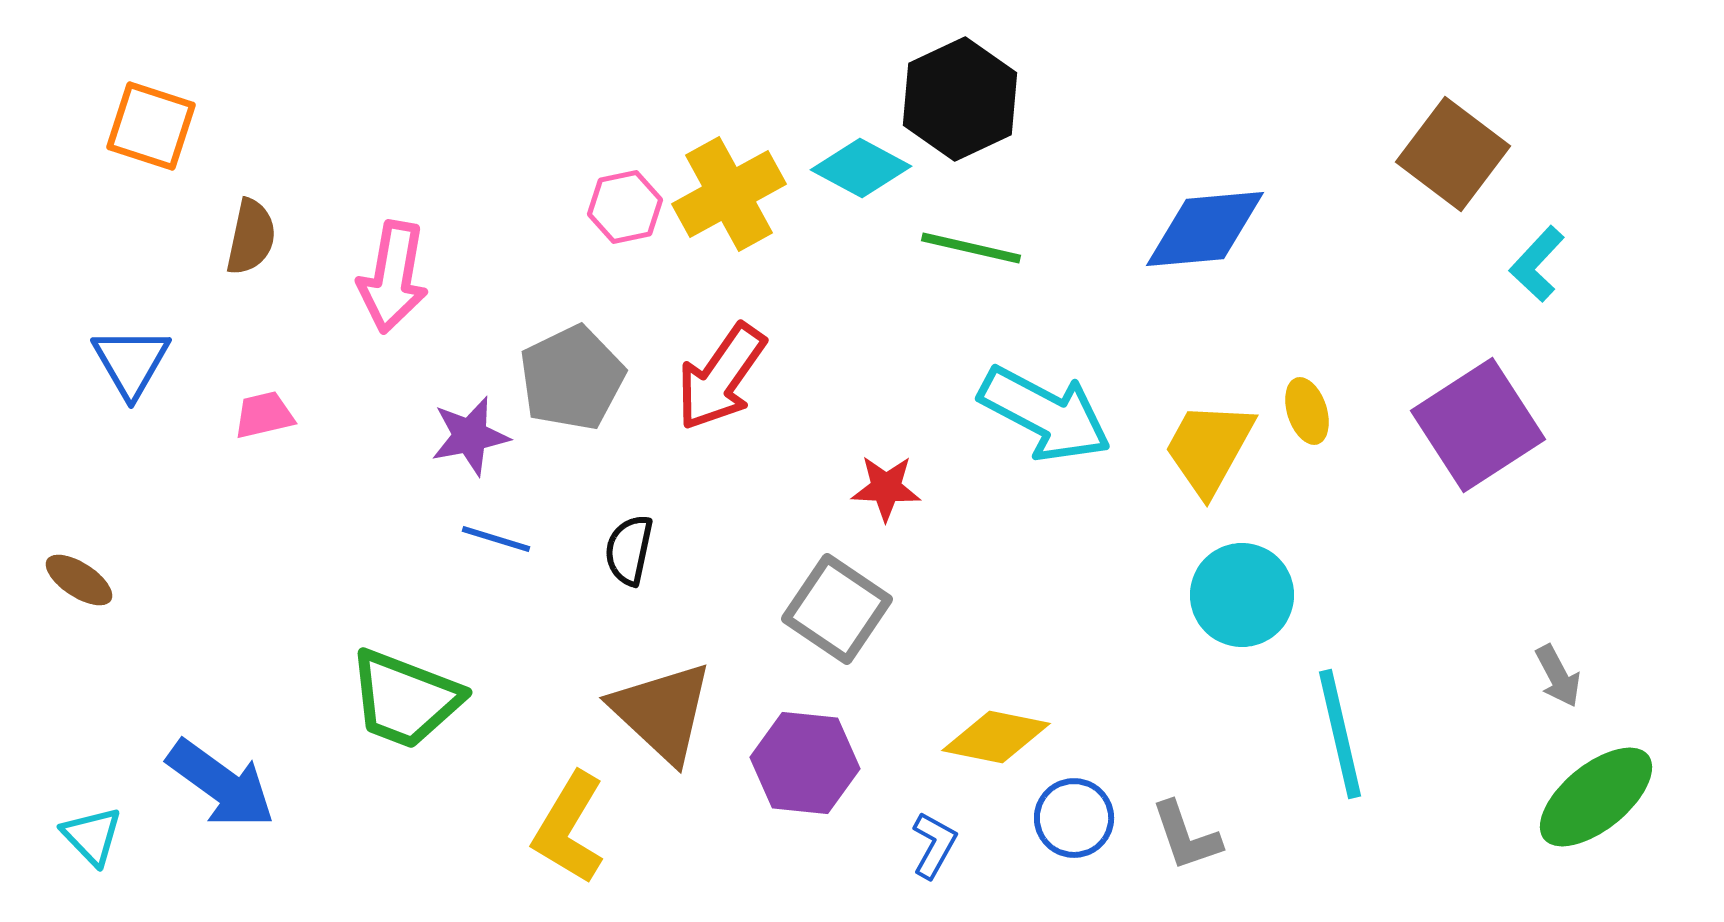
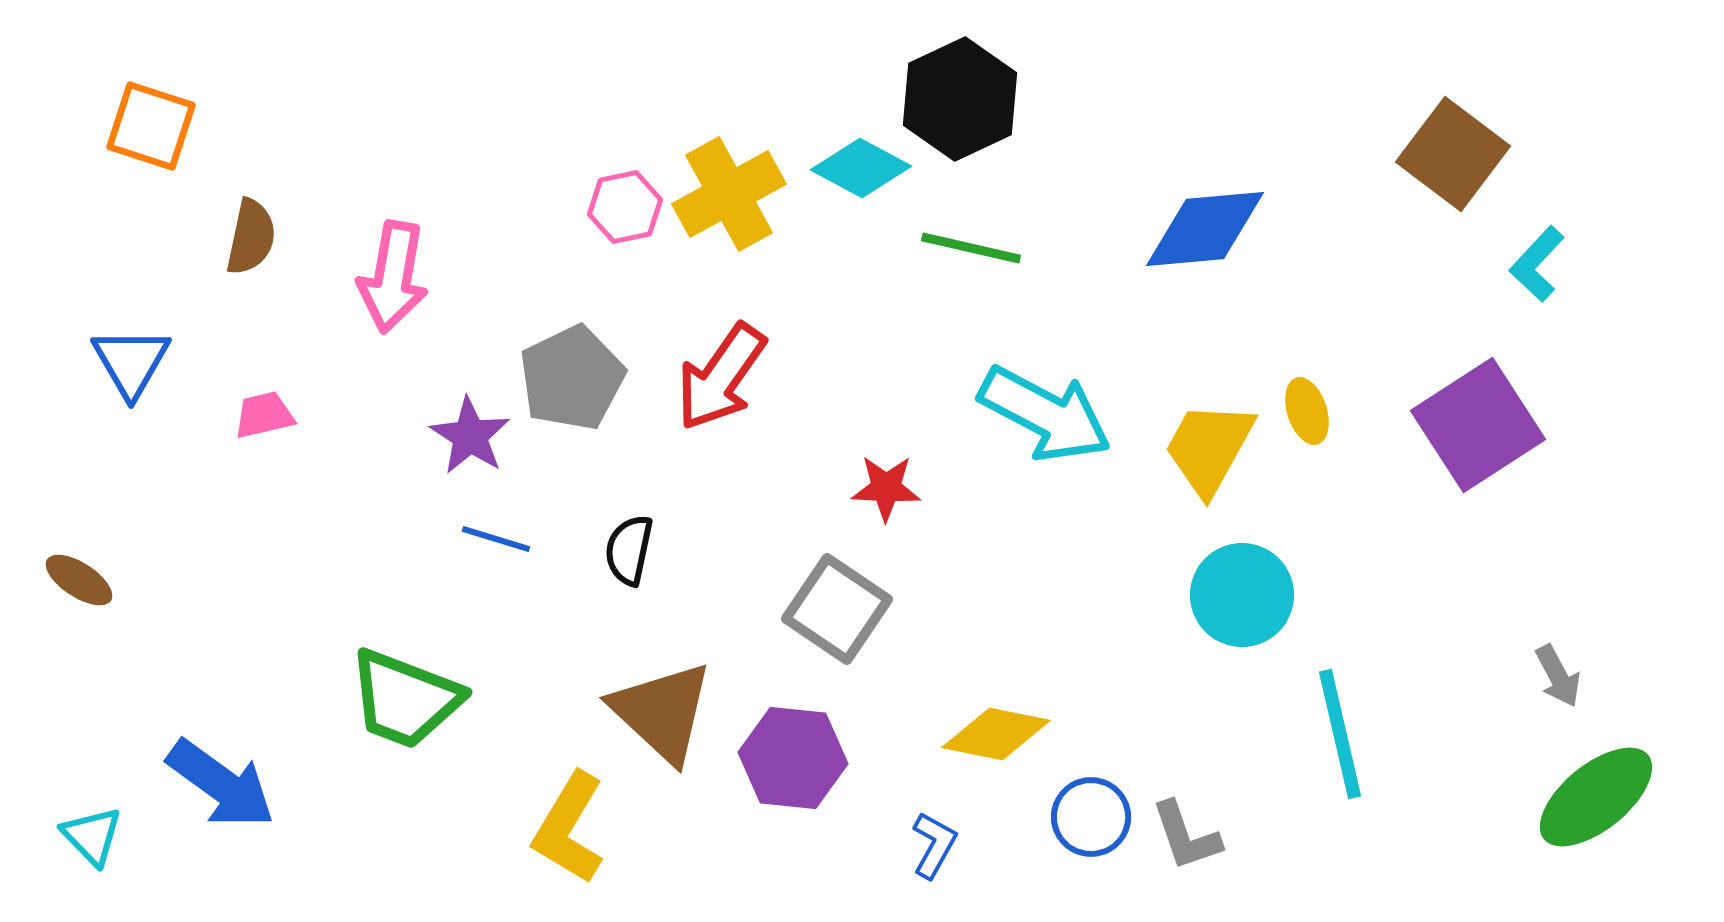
purple star: rotated 28 degrees counterclockwise
yellow diamond: moved 3 px up
purple hexagon: moved 12 px left, 5 px up
blue circle: moved 17 px right, 1 px up
